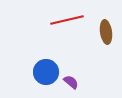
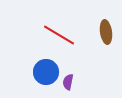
red line: moved 8 px left, 15 px down; rotated 44 degrees clockwise
purple semicircle: moved 3 px left; rotated 119 degrees counterclockwise
